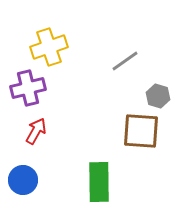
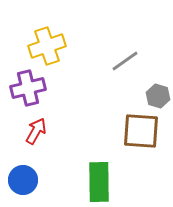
yellow cross: moved 2 px left, 1 px up
